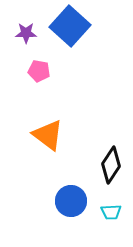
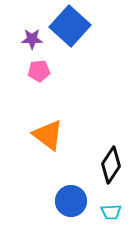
purple star: moved 6 px right, 6 px down
pink pentagon: rotated 15 degrees counterclockwise
